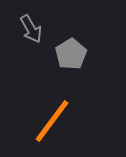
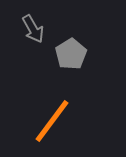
gray arrow: moved 2 px right
